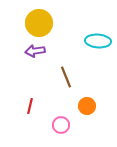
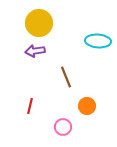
pink circle: moved 2 px right, 2 px down
